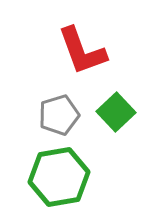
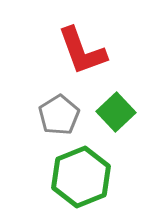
gray pentagon: rotated 15 degrees counterclockwise
green hexagon: moved 22 px right; rotated 12 degrees counterclockwise
